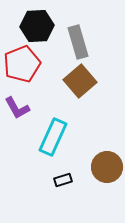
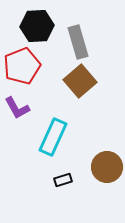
red pentagon: moved 2 px down
